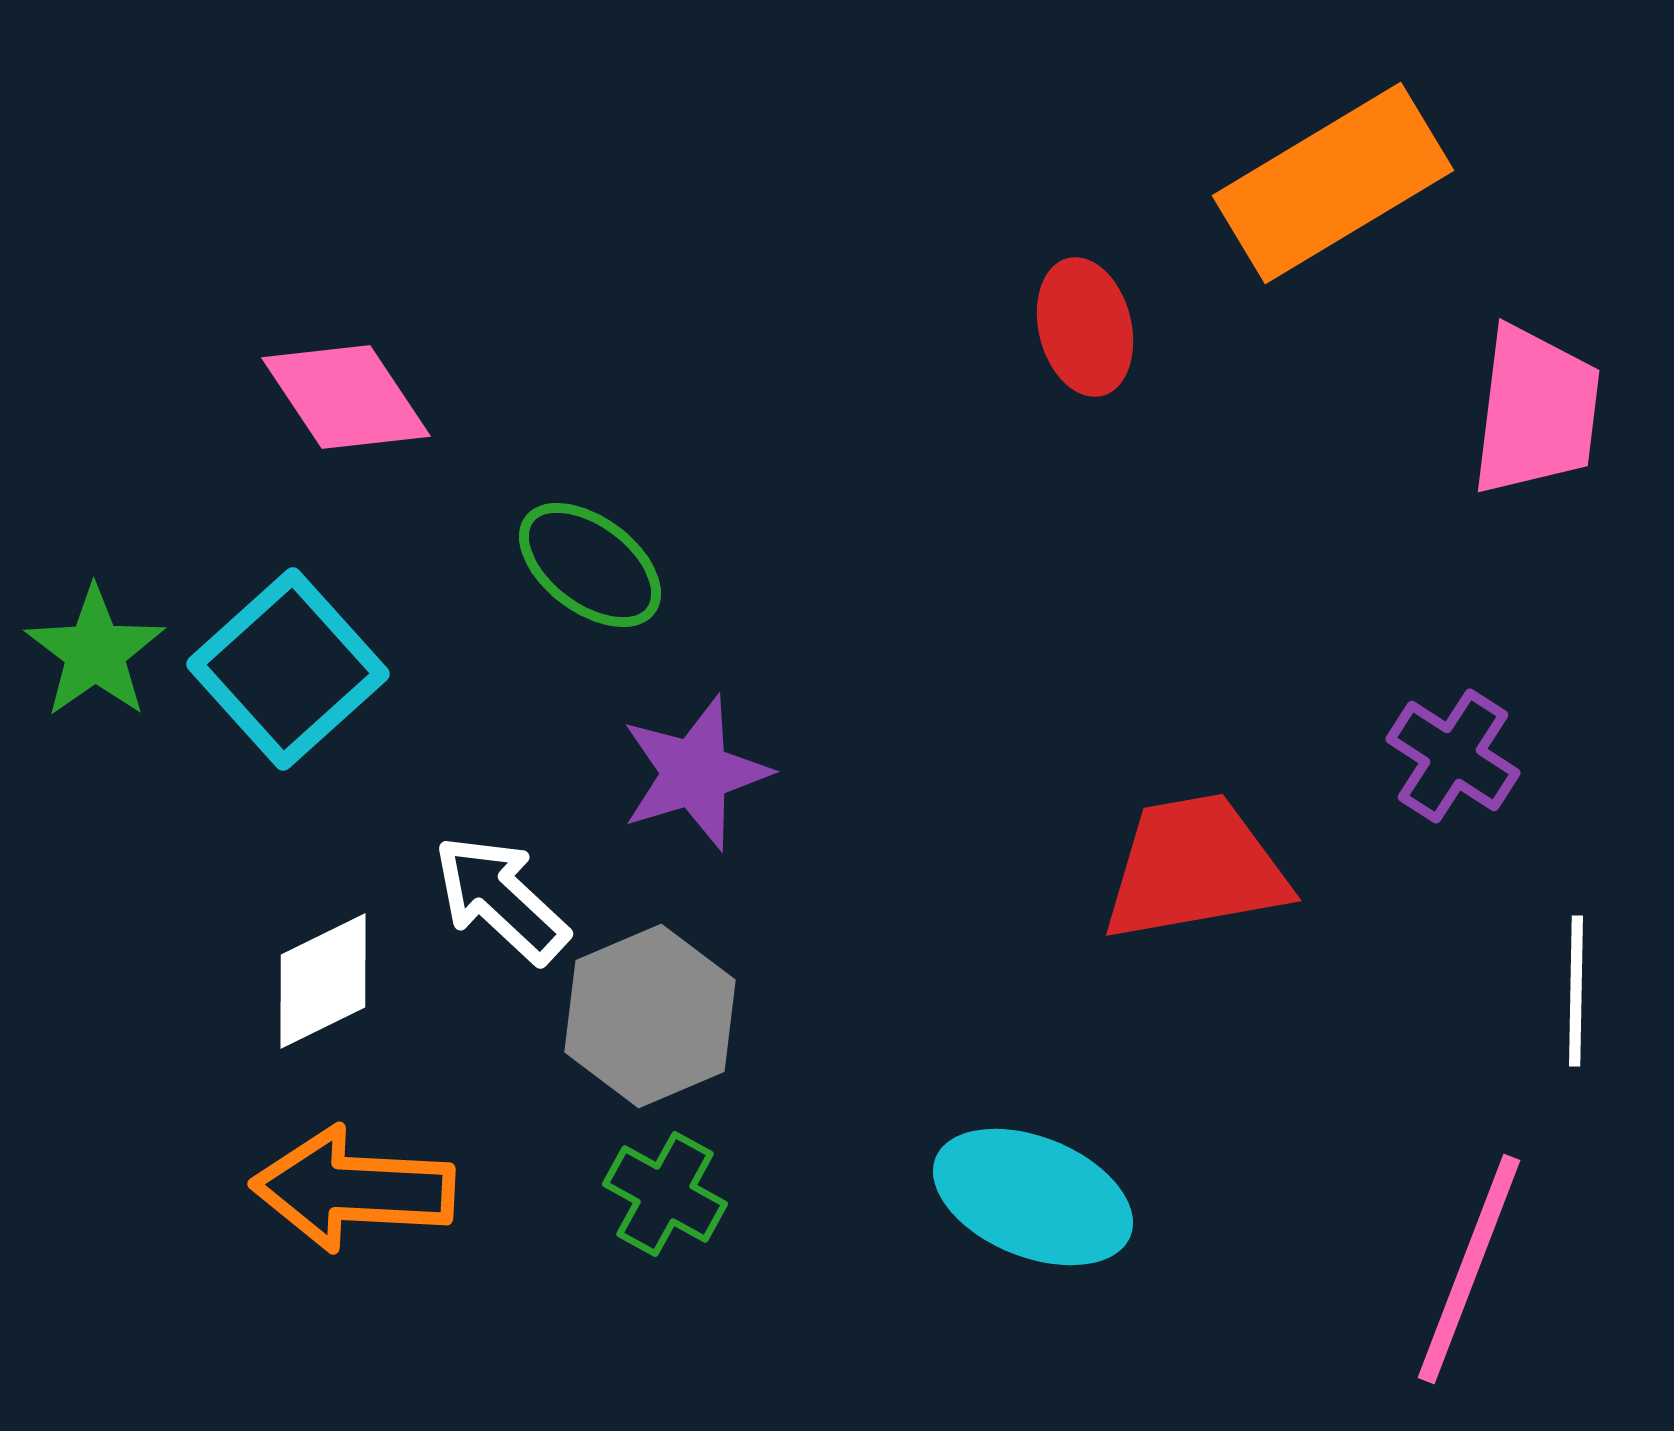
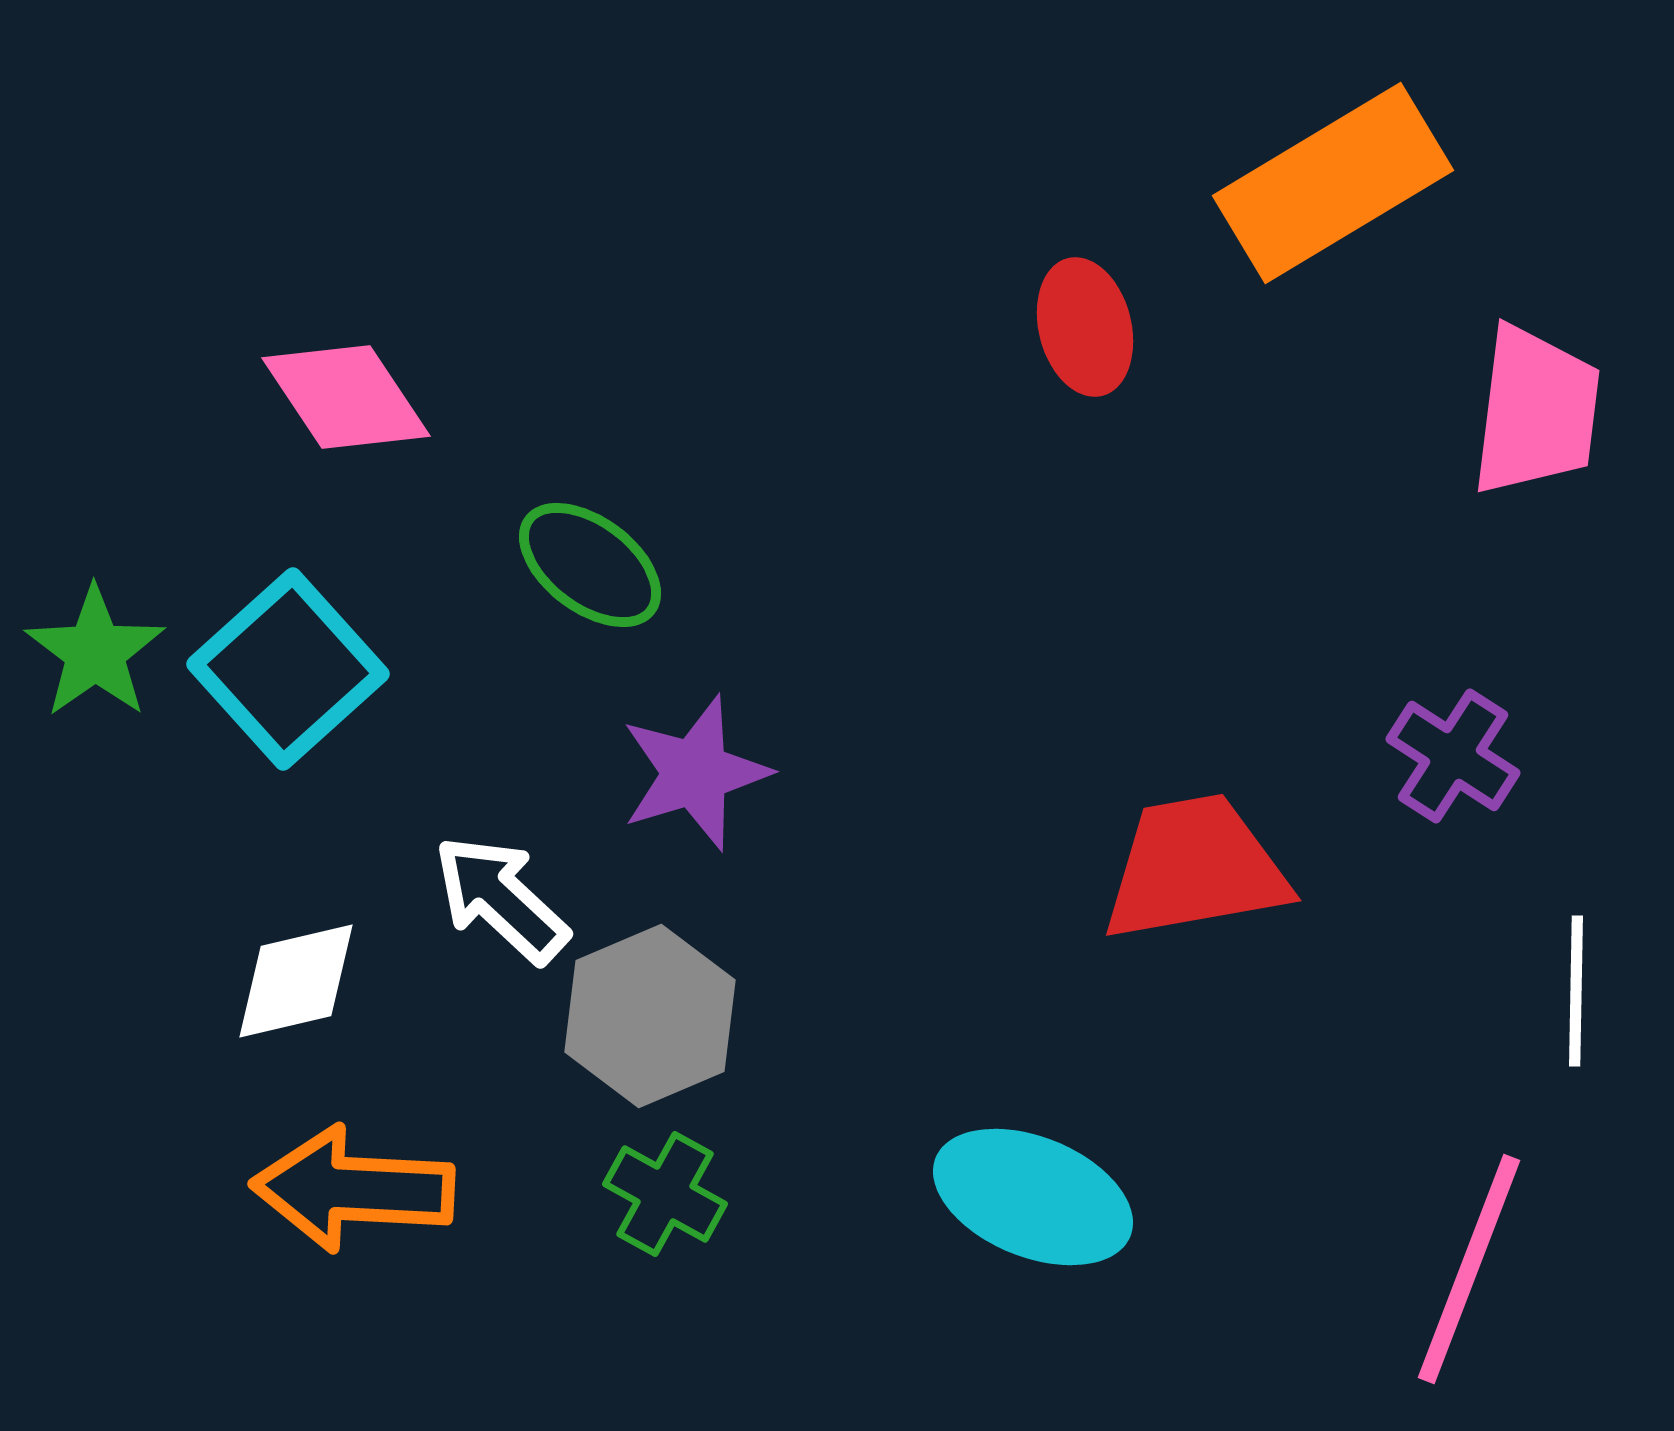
white diamond: moved 27 px left; rotated 13 degrees clockwise
